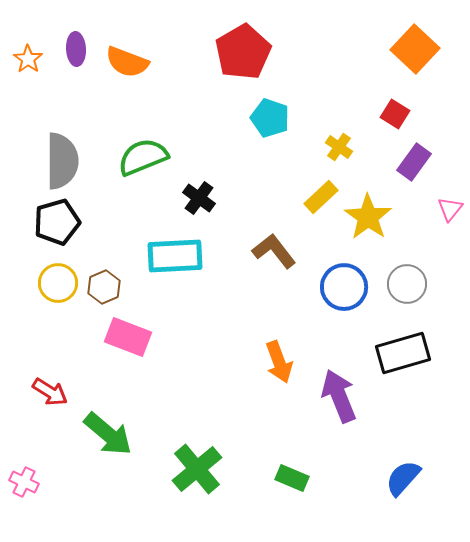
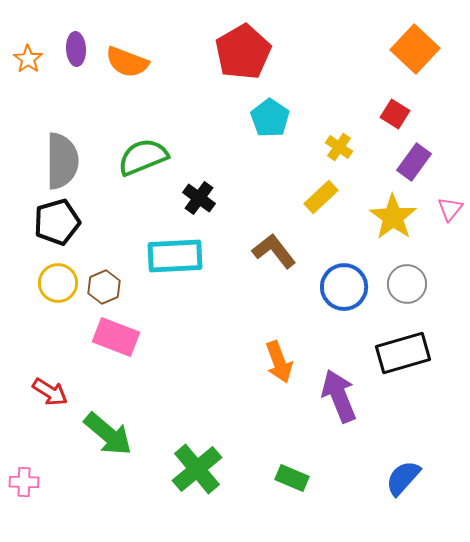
cyan pentagon: rotated 15 degrees clockwise
yellow star: moved 25 px right
pink rectangle: moved 12 px left
pink cross: rotated 24 degrees counterclockwise
